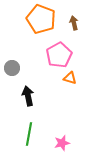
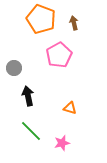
gray circle: moved 2 px right
orange triangle: moved 30 px down
green line: moved 2 px right, 3 px up; rotated 55 degrees counterclockwise
